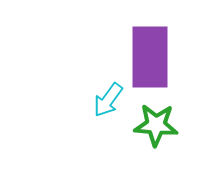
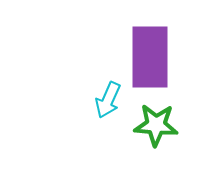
cyan arrow: rotated 12 degrees counterclockwise
